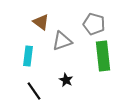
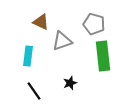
brown triangle: rotated 12 degrees counterclockwise
black star: moved 4 px right, 3 px down; rotated 24 degrees clockwise
